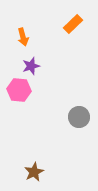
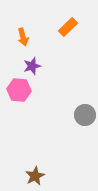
orange rectangle: moved 5 px left, 3 px down
purple star: moved 1 px right
gray circle: moved 6 px right, 2 px up
brown star: moved 1 px right, 4 px down
